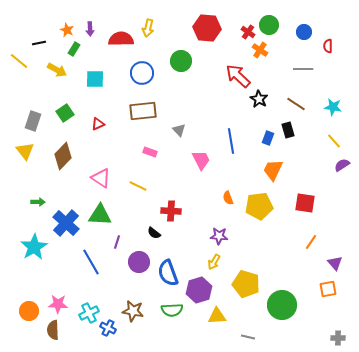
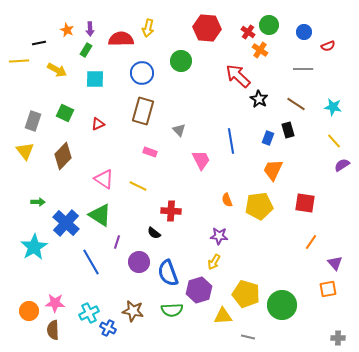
red semicircle at (328, 46): rotated 112 degrees counterclockwise
green rectangle at (74, 49): moved 12 px right, 1 px down
yellow line at (19, 61): rotated 42 degrees counterclockwise
brown rectangle at (143, 111): rotated 68 degrees counterclockwise
green square at (65, 113): rotated 30 degrees counterclockwise
pink triangle at (101, 178): moved 3 px right, 1 px down
orange semicircle at (228, 198): moved 1 px left, 2 px down
green triangle at (100, 215): rotated 30 degrees clockwise
yellow pentagon at (246, 284): moved 10 px down
pink star at (58, 304): moved 3 px left, 1 px up
yellow triangle at (217, 316): moved 6 px right
